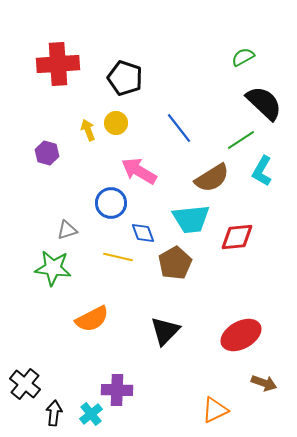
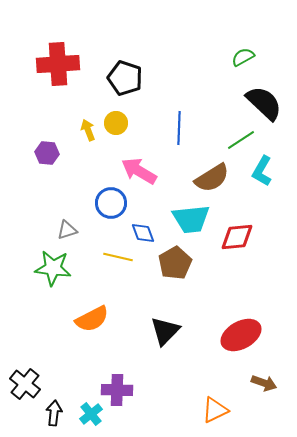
blue line: rotated 40 degrees clockwise
purple hexagon: rotated 10 degrees counterclockwise
